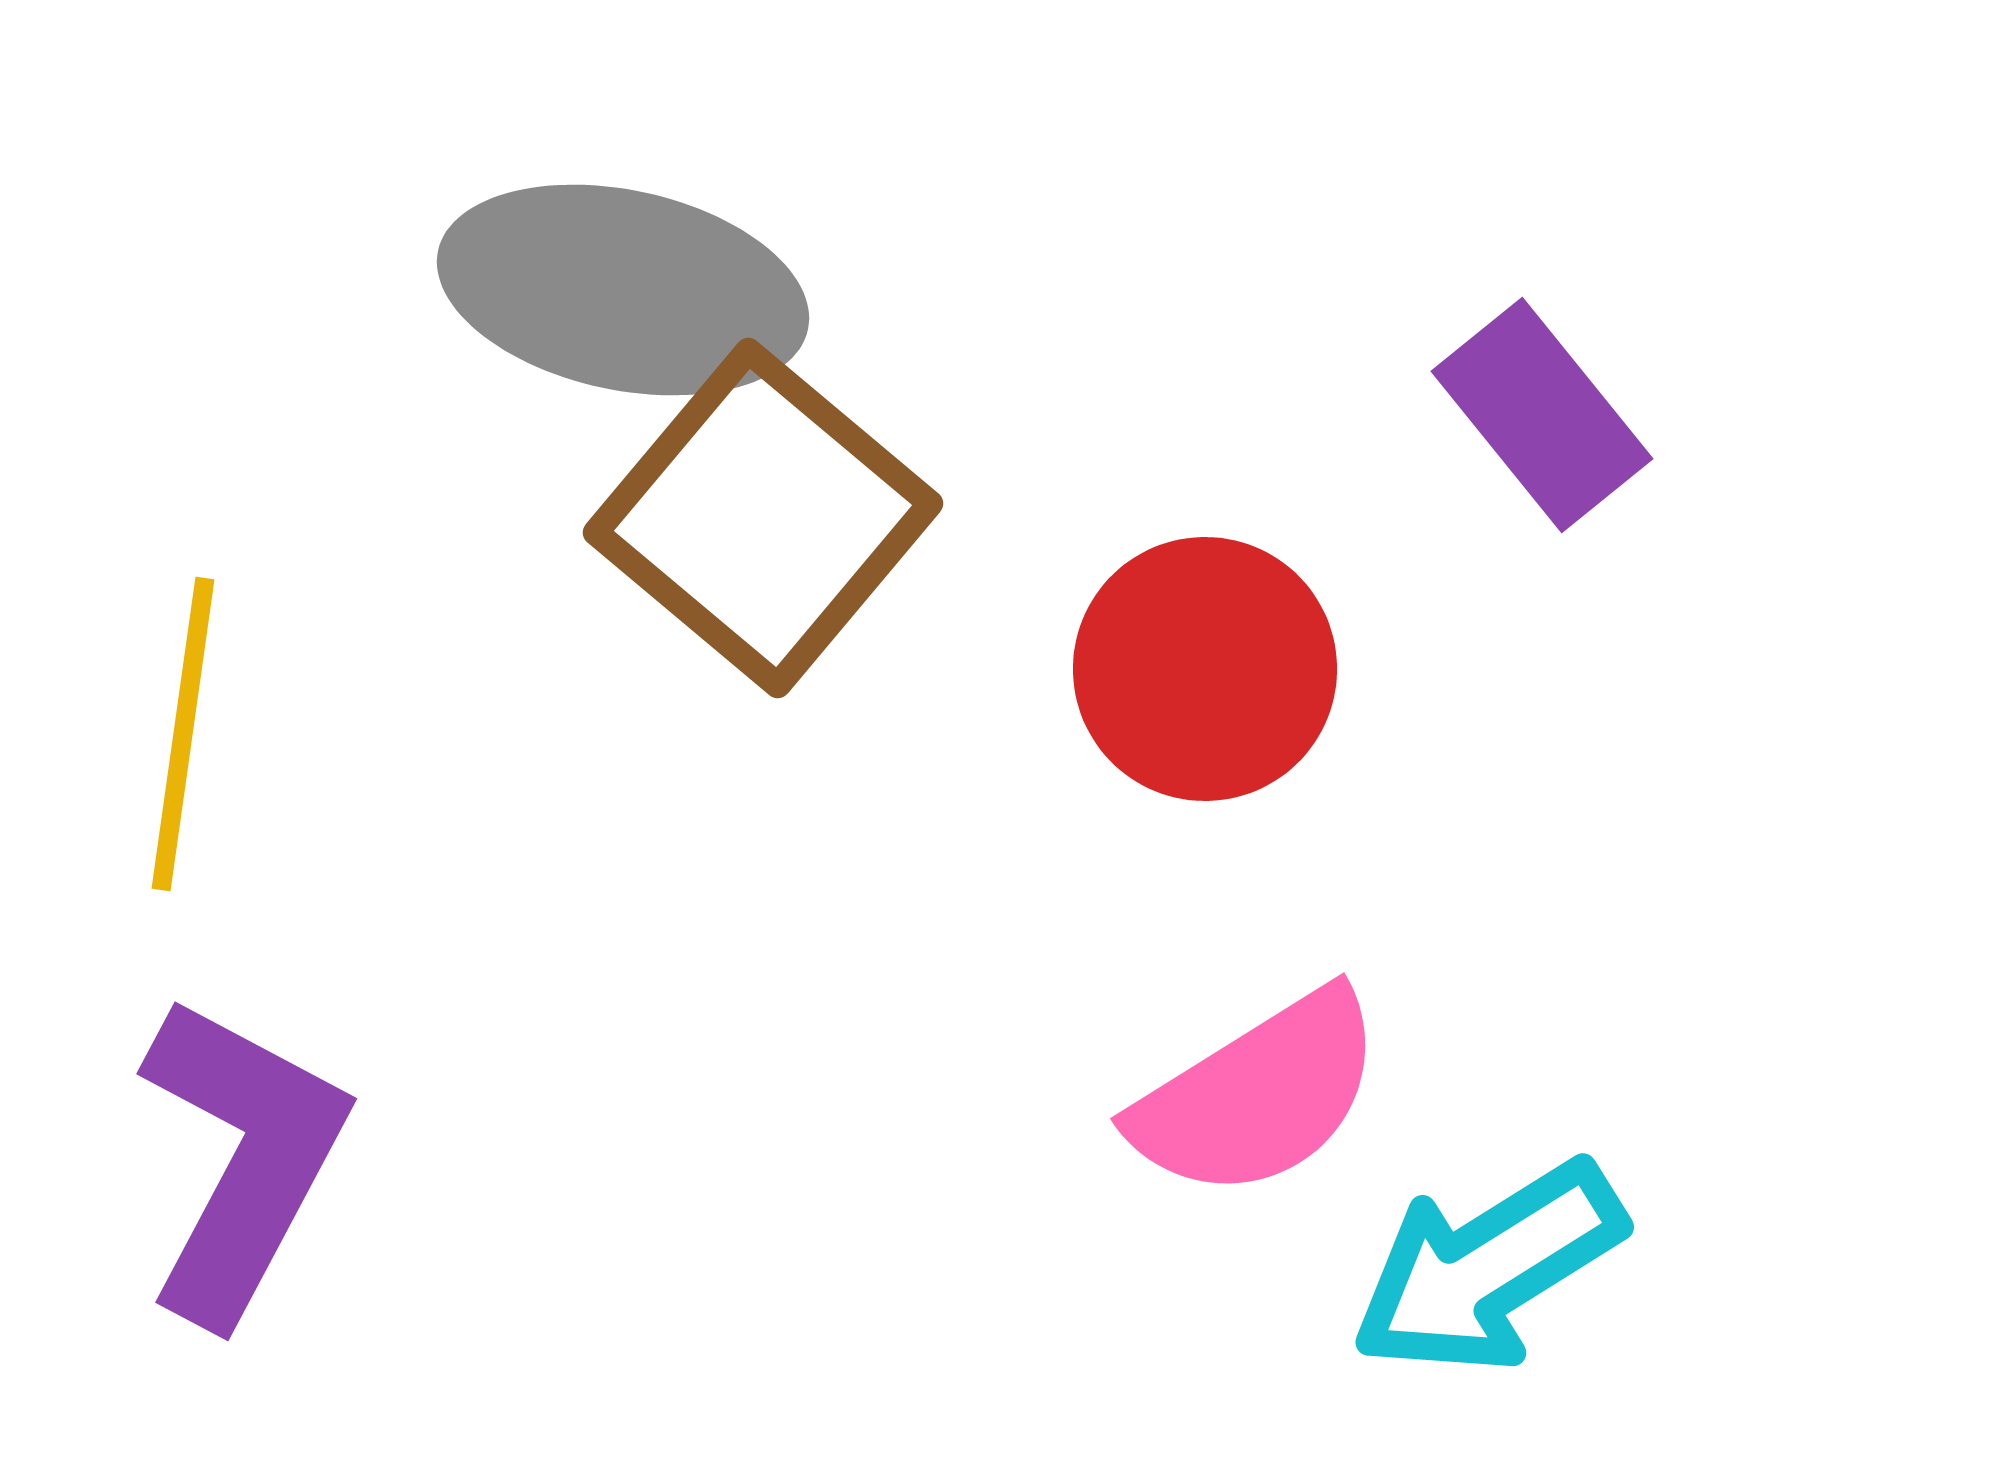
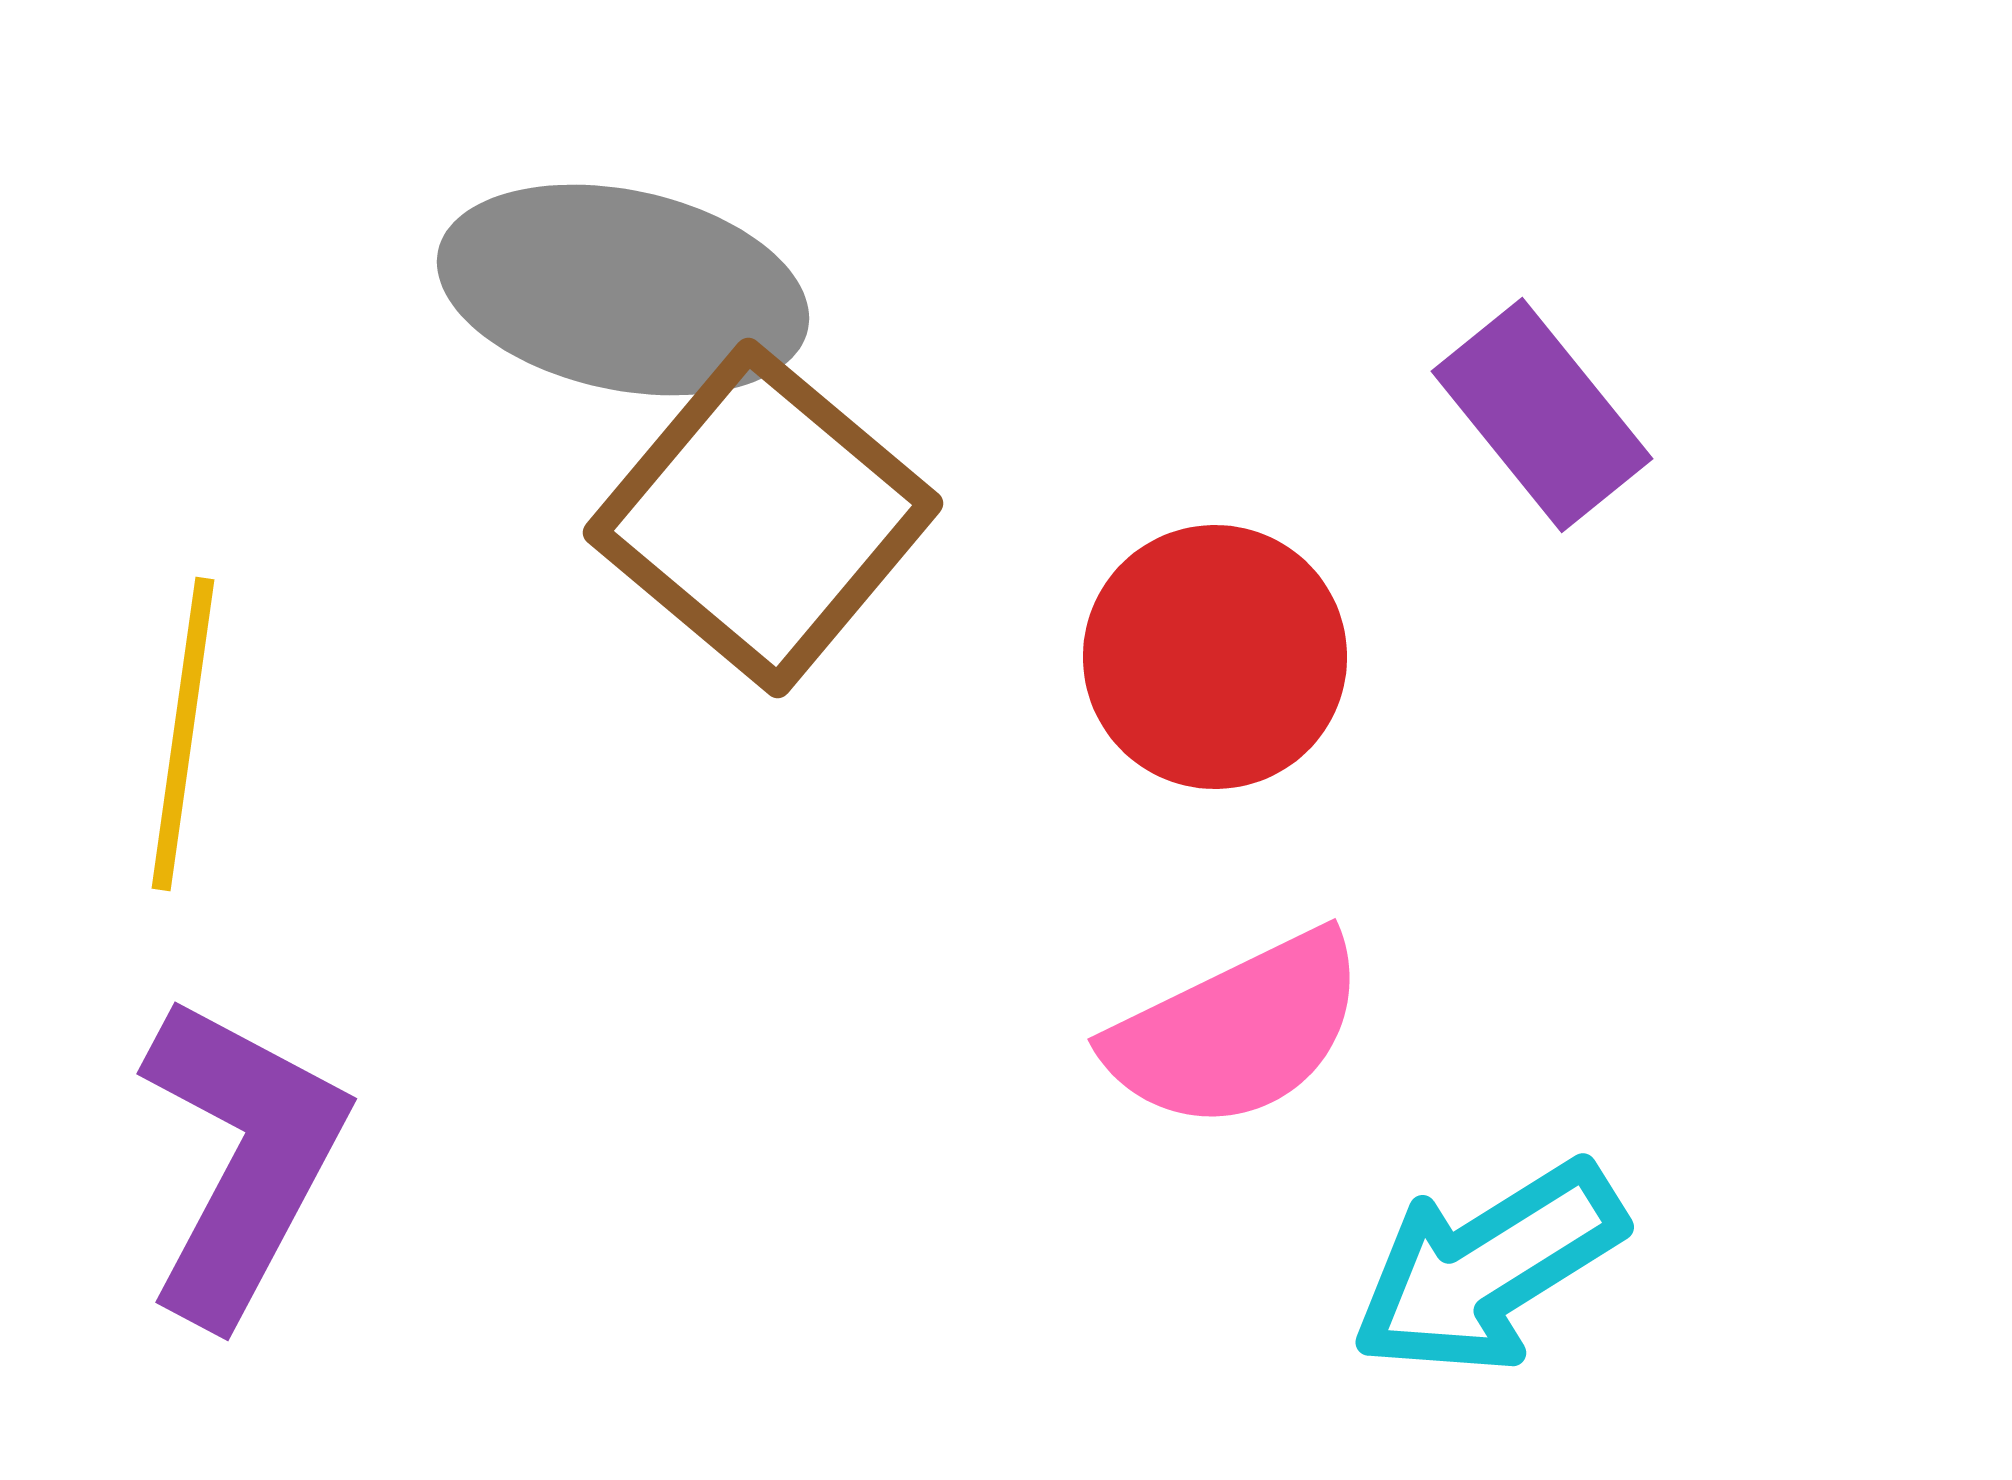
red circle: moved 10 px right, 12 px up
pink semicircle: moved 21 px left, 64 px up; rotated 6 degrees clockwise
